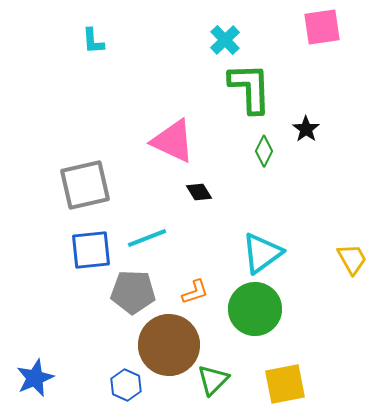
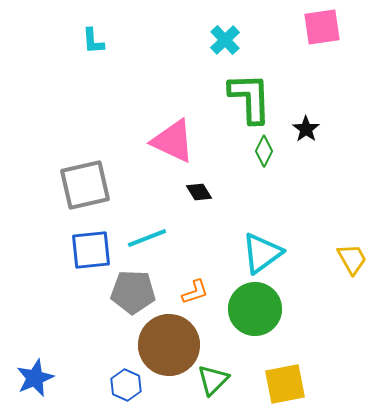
green L-shape: moved 10 px down
